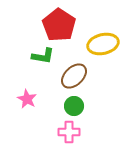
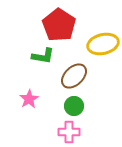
pink star: moved 2 px right; rotated 12 degrees clockwise
